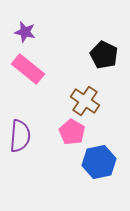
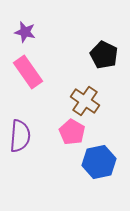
pink rectangle: moved 3 px down; rotated 16 degrees clockwise
